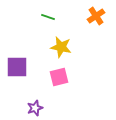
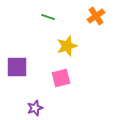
yellow star: moved 6 px right, 1 px up; rotated 30 degrees counterclockwise
pink square: moved 2 px right, 1 px down
